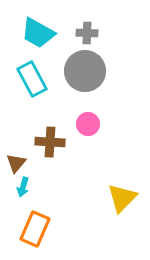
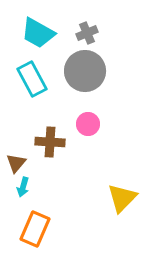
gray cross: rotated 25 degrees counterclockwise
